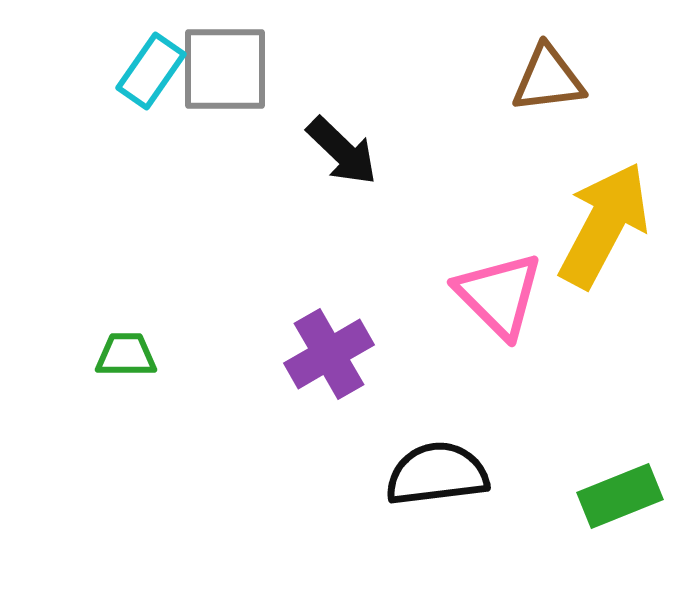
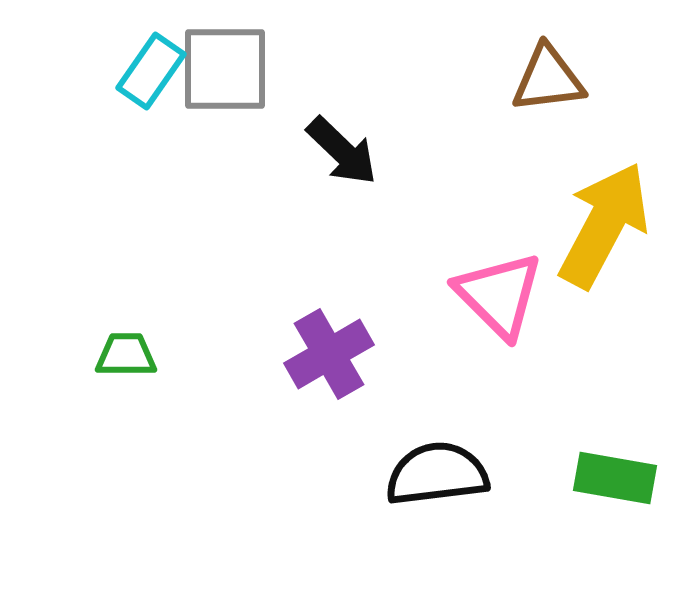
green rectangle: moved 5 px left, 18 px up; rotated 32 degrees clockwise
